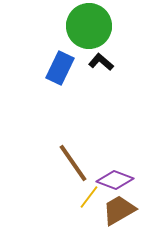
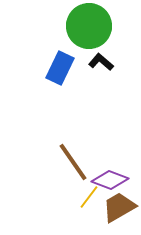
brown line: moved 1 px up
purple diamond: moved 5 px left
brown trapezoid: moved 3 px up
